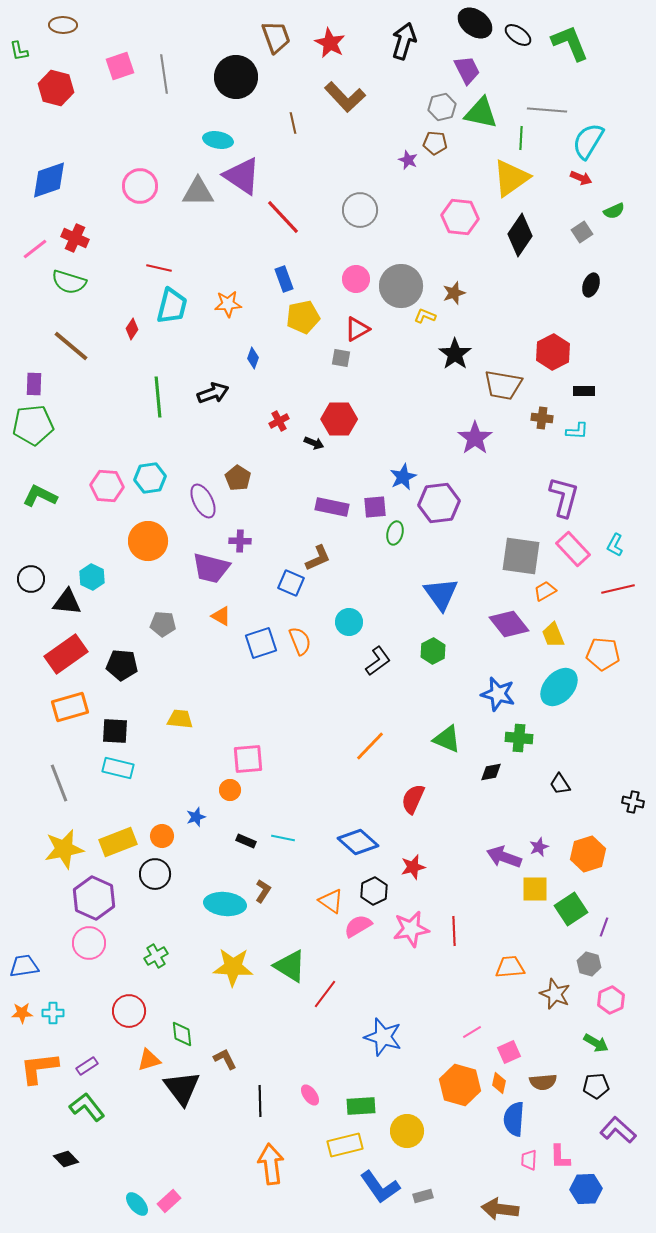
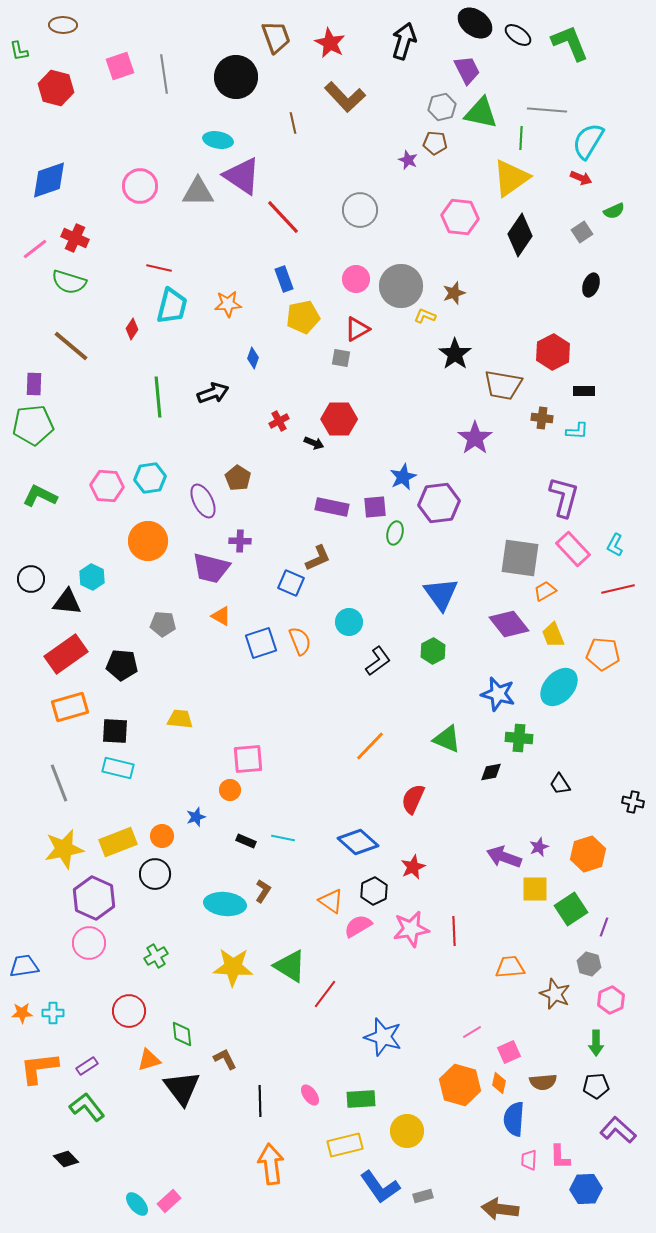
gray square at (521, 556): moved 1 px left, 2 px down
red star at (413, 867): rotated 10 degrees counterclockwise
green arrow at (596, 1043): rotated 60 degrees clockwise
green rectangle at (361, 1106): moved 7 px up
